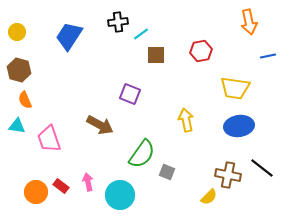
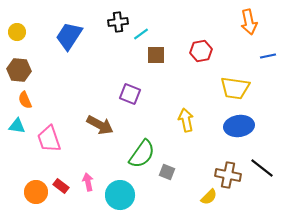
brown hexagon: rotated 10 degrees counterclockwise
